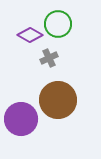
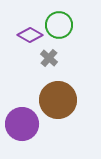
green circle: moved 1 px right, 1 px down
gray cross: rotated 24 degrees counterclockwise
purple circle: moved 1 px right, 5 px down
